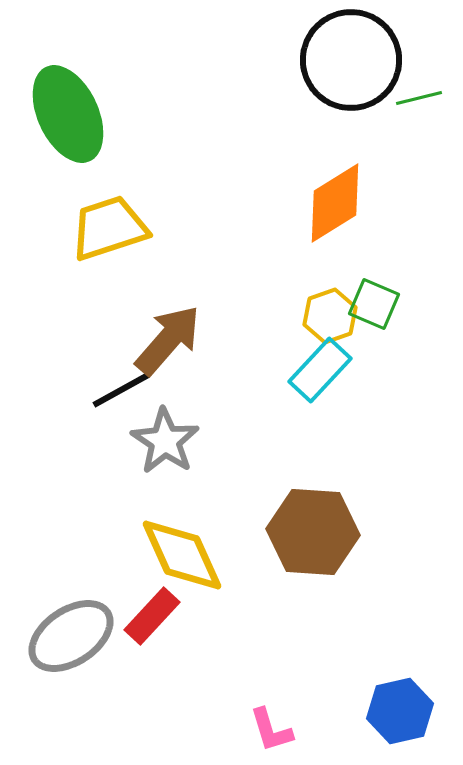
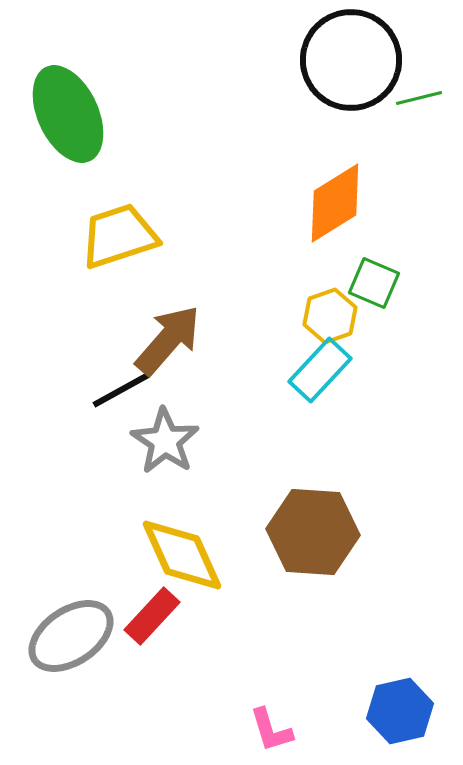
yellow trapezoid: moved 10 px right, 8 px down
green square: moved 21 px up
